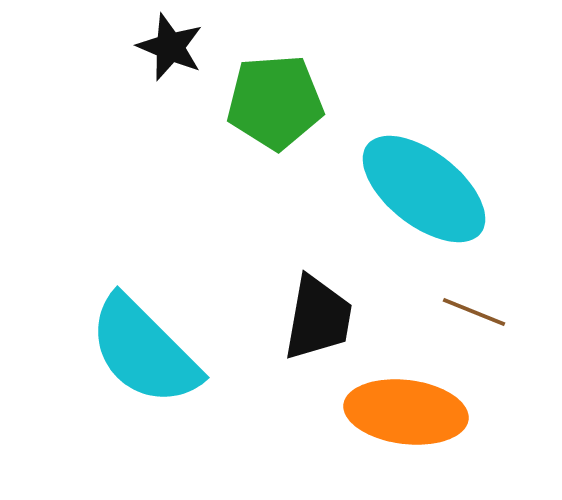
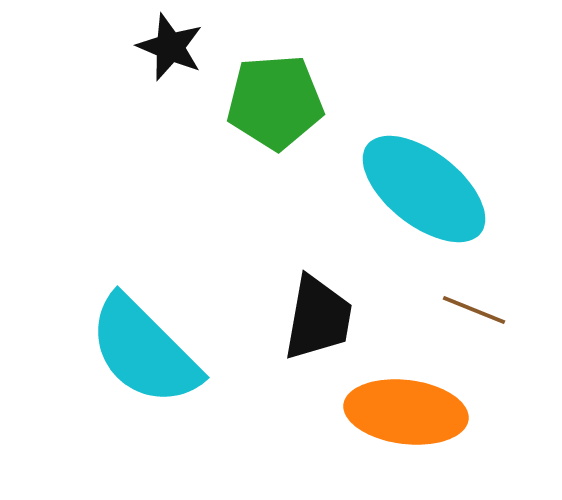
brown line: moved 2 px up
